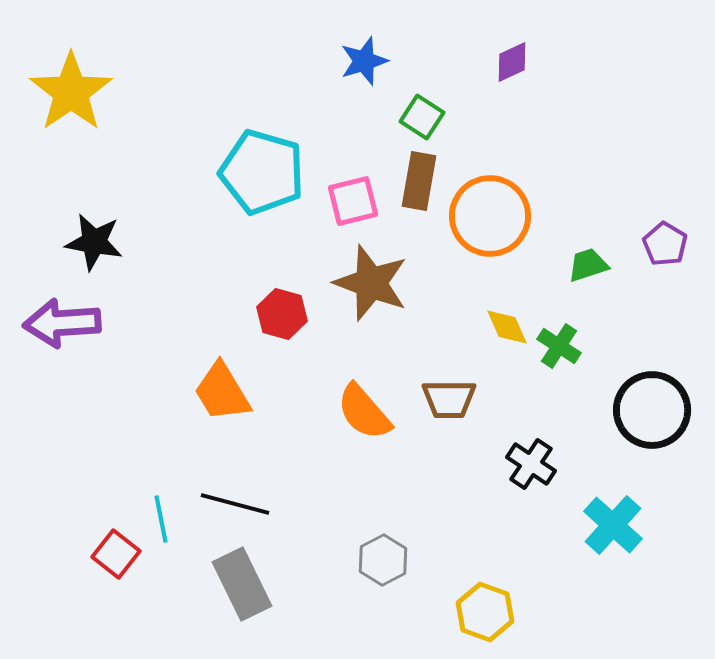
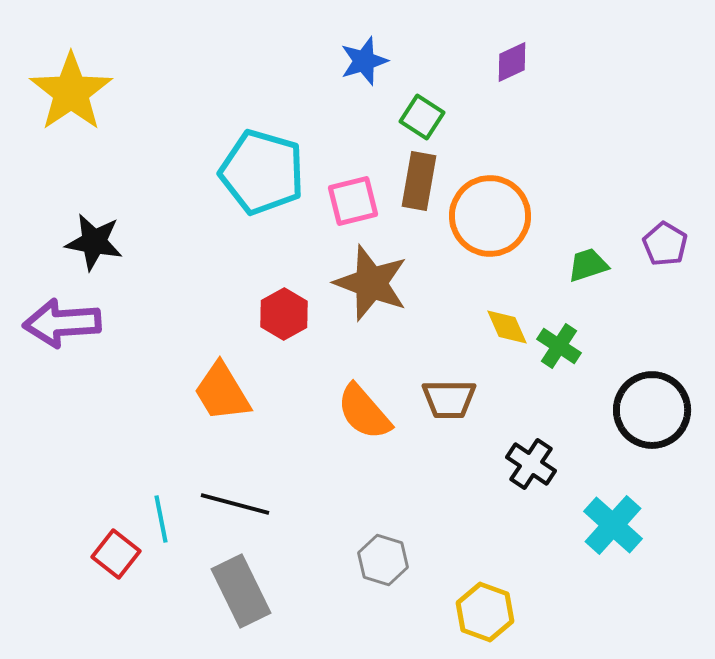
red hexagon: moved 2 px right; rotated 15 degrees clockwise
gray hexagon: rotated 15 degrees counterclockwise
gray rectangle: moved 1 px left, 7 px down
